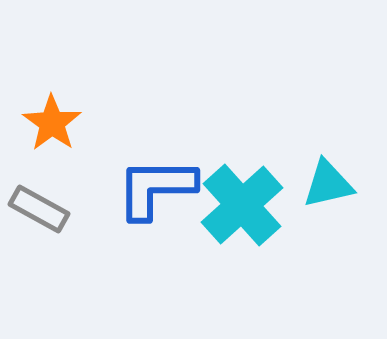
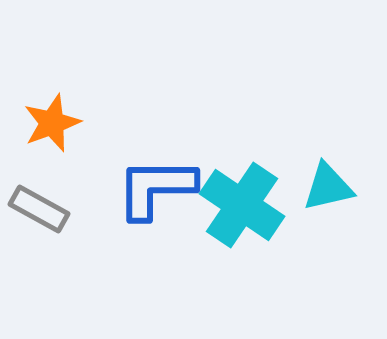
orange star: rotated 16 degrees clockwise
cyan triangle: moved 3 px down
cyan cross: rotated 14 degrees counterclockwise
